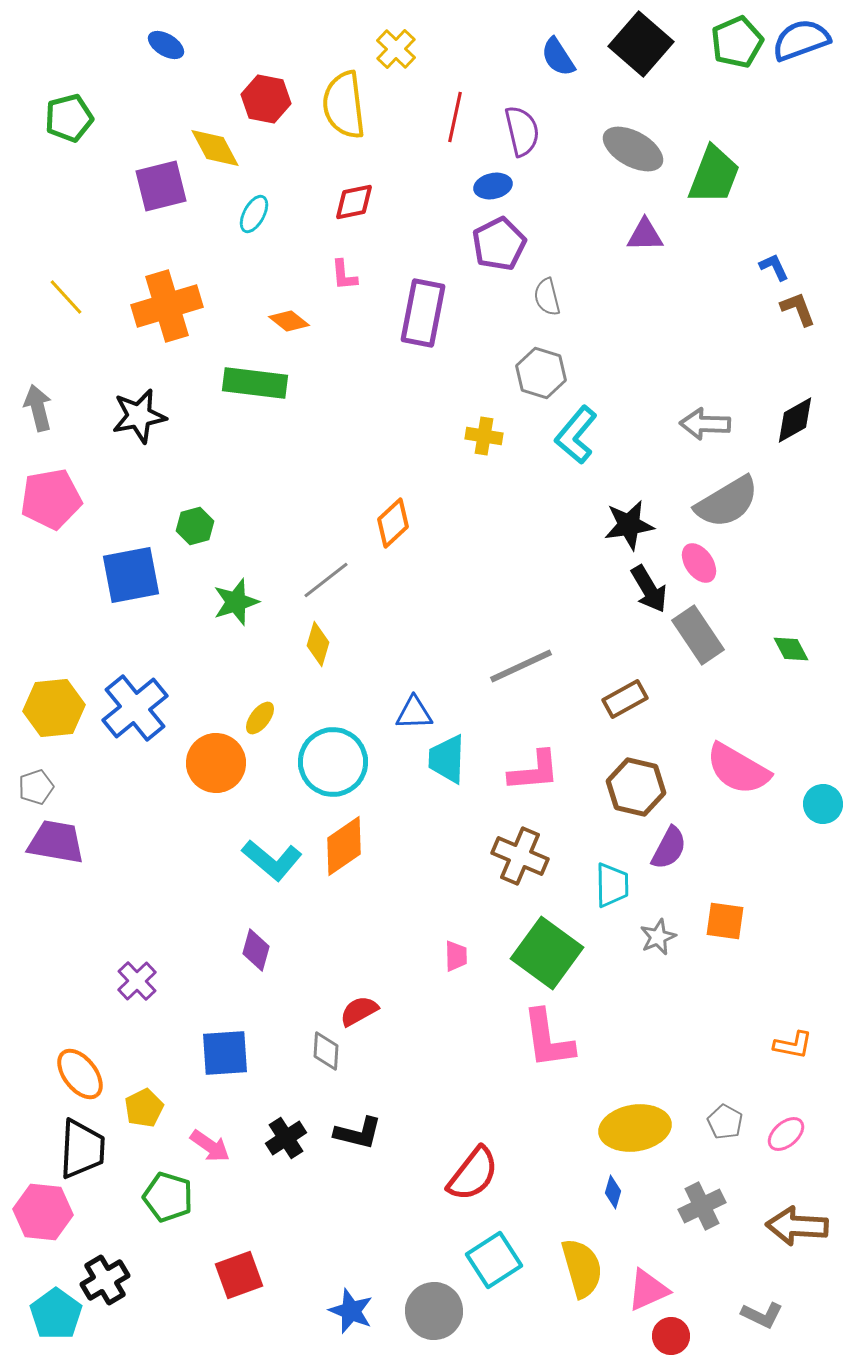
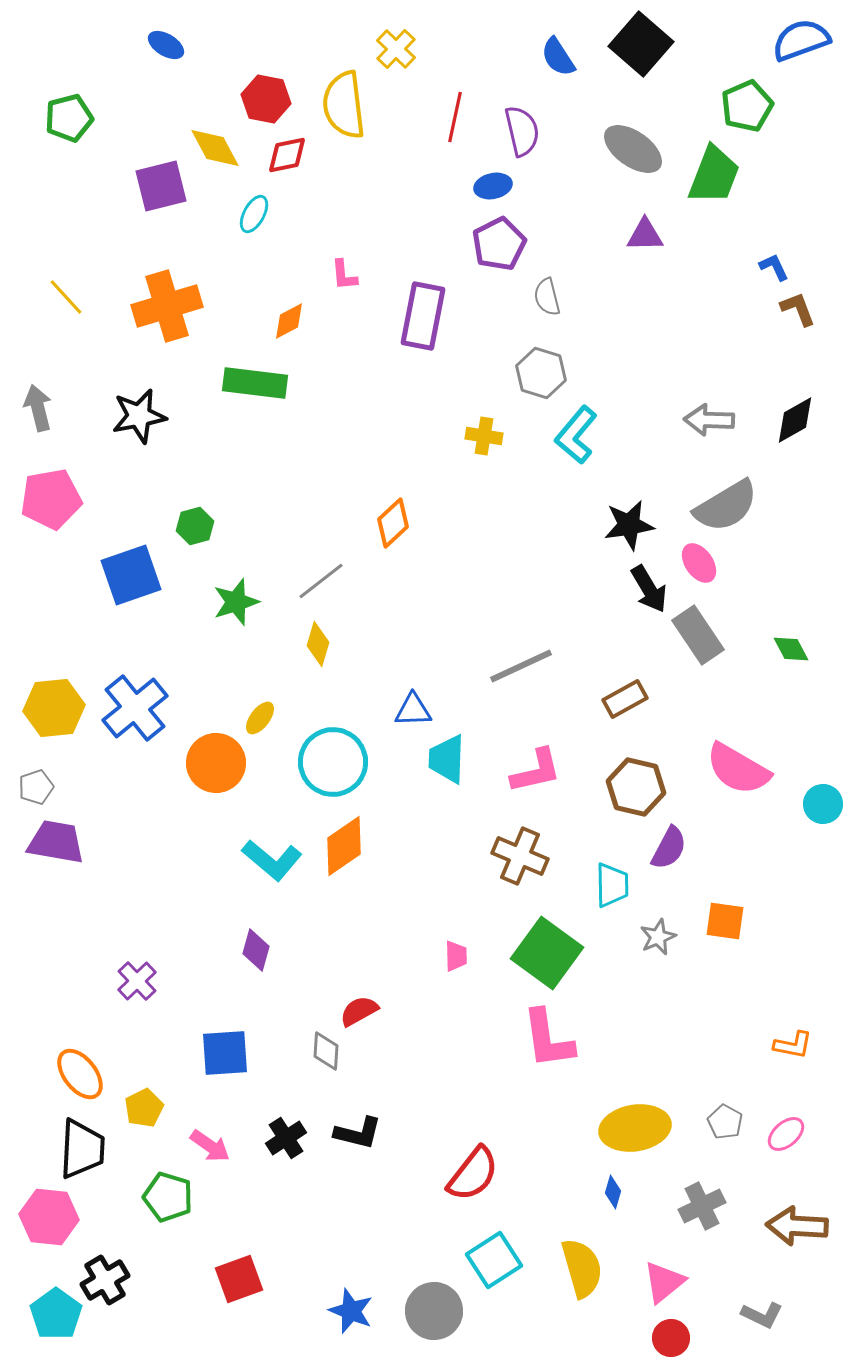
green pentagon at (737, 42): moved 10 px right, 64 px down
gray ellipse at (633, 149): rotated 6 degrees clockwise
red diamond at (354, 202): moved 67 px left, 47 px up
purple rectangle at (423, 313): moved 3 px down
orange diamond at (289, 321): rotated 66 degrees counterclockwise
gray arrow at (705, 424): moved 4 px right, 4 px up
gray semicircle at (727, 502): moved 1 px left, 4 px down
blue square at (131, 575): rotated 8 degrees counterclockwise
gray line at (326, 580): moved 5 px left, 1 px down
blue triangle at (414, 713): moved 1 px left, 3 px up
pink L-shape at (534, 771): moved 2 px right; rotated 8 degrees counterclockwise
pink hexagon at (43, 1212): moved 6 px right, 5 px down
red square at (239, 1275): moved 4 px down
pink triangle at (648, 1290): moved 16 px right, 8 px up; rotated 15 degrees counterclockwise
red circle at (671, 1336): moved 2 px down
